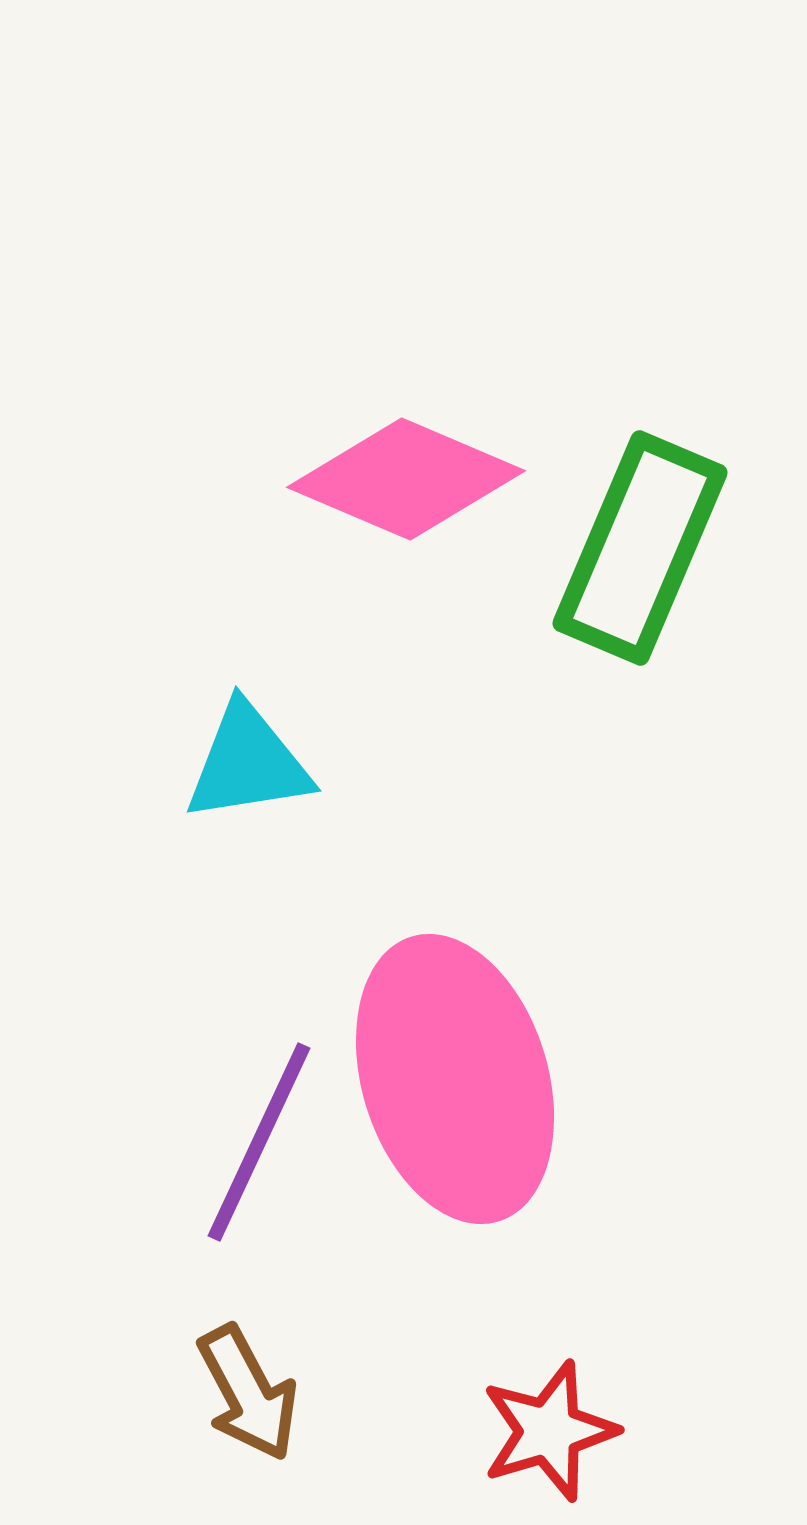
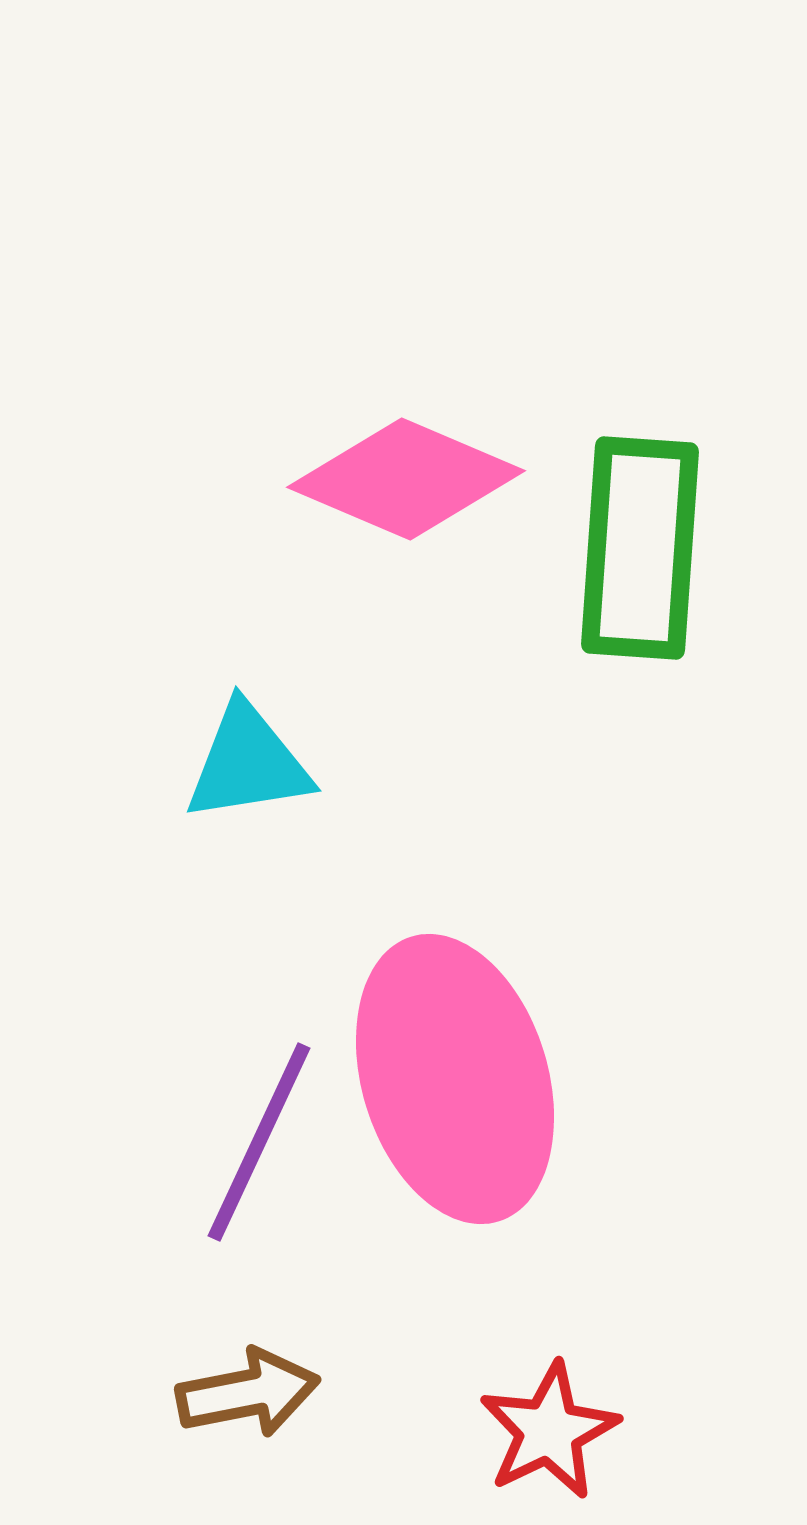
green rectangle: rotated 19 degrees counterclockwise
brown arrow: rotated 73 degrees counterclockwise
red star: rotated 9 degrees counterclockwise
